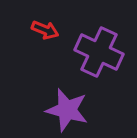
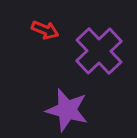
purple cross: moved 1 px up; rotated 21 degrees clockwise
